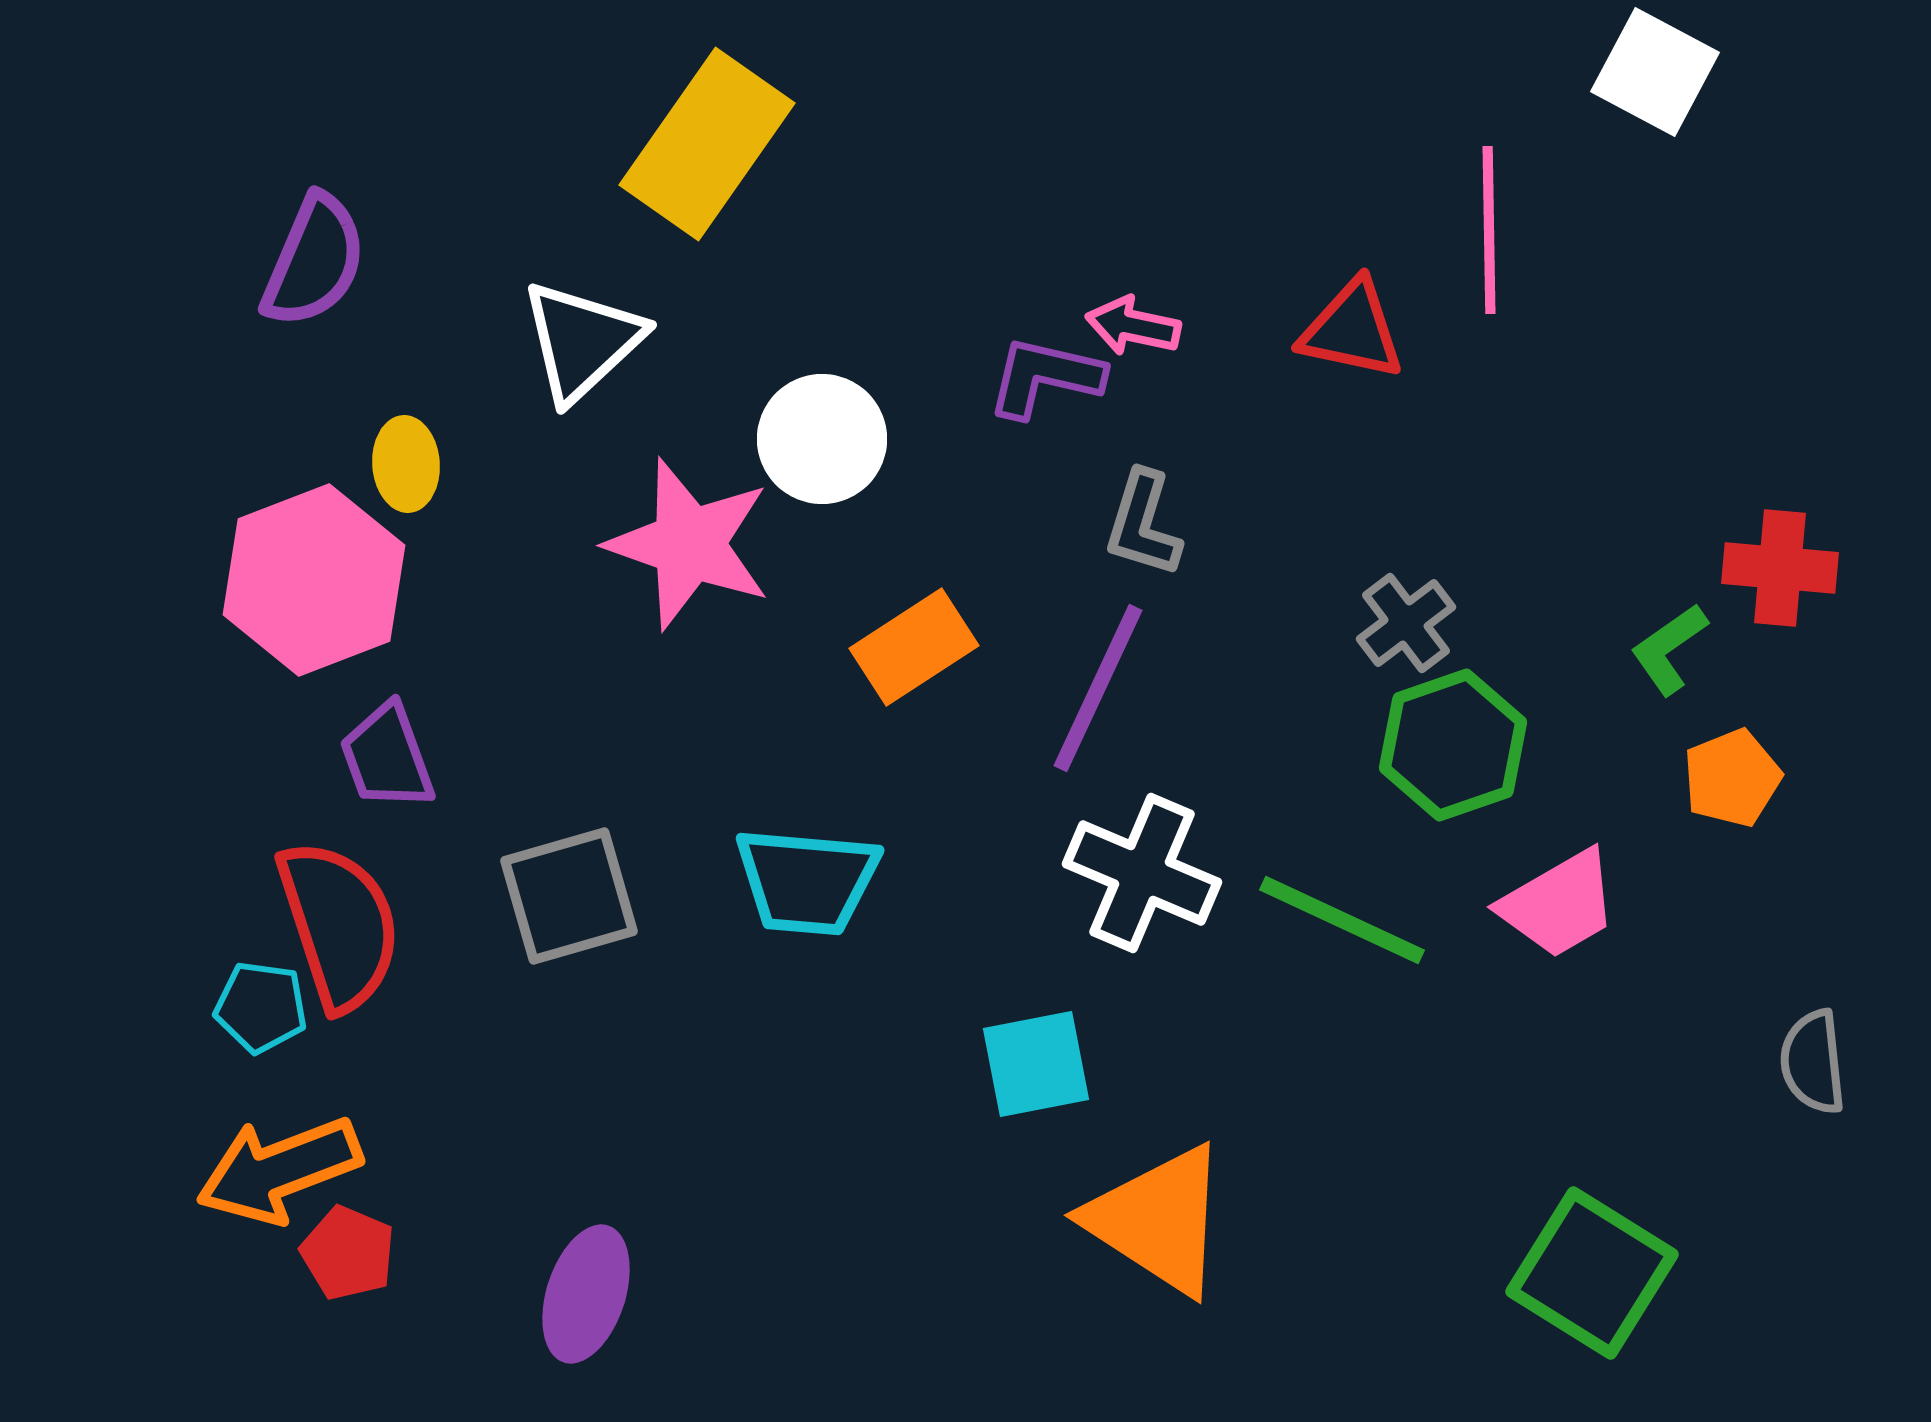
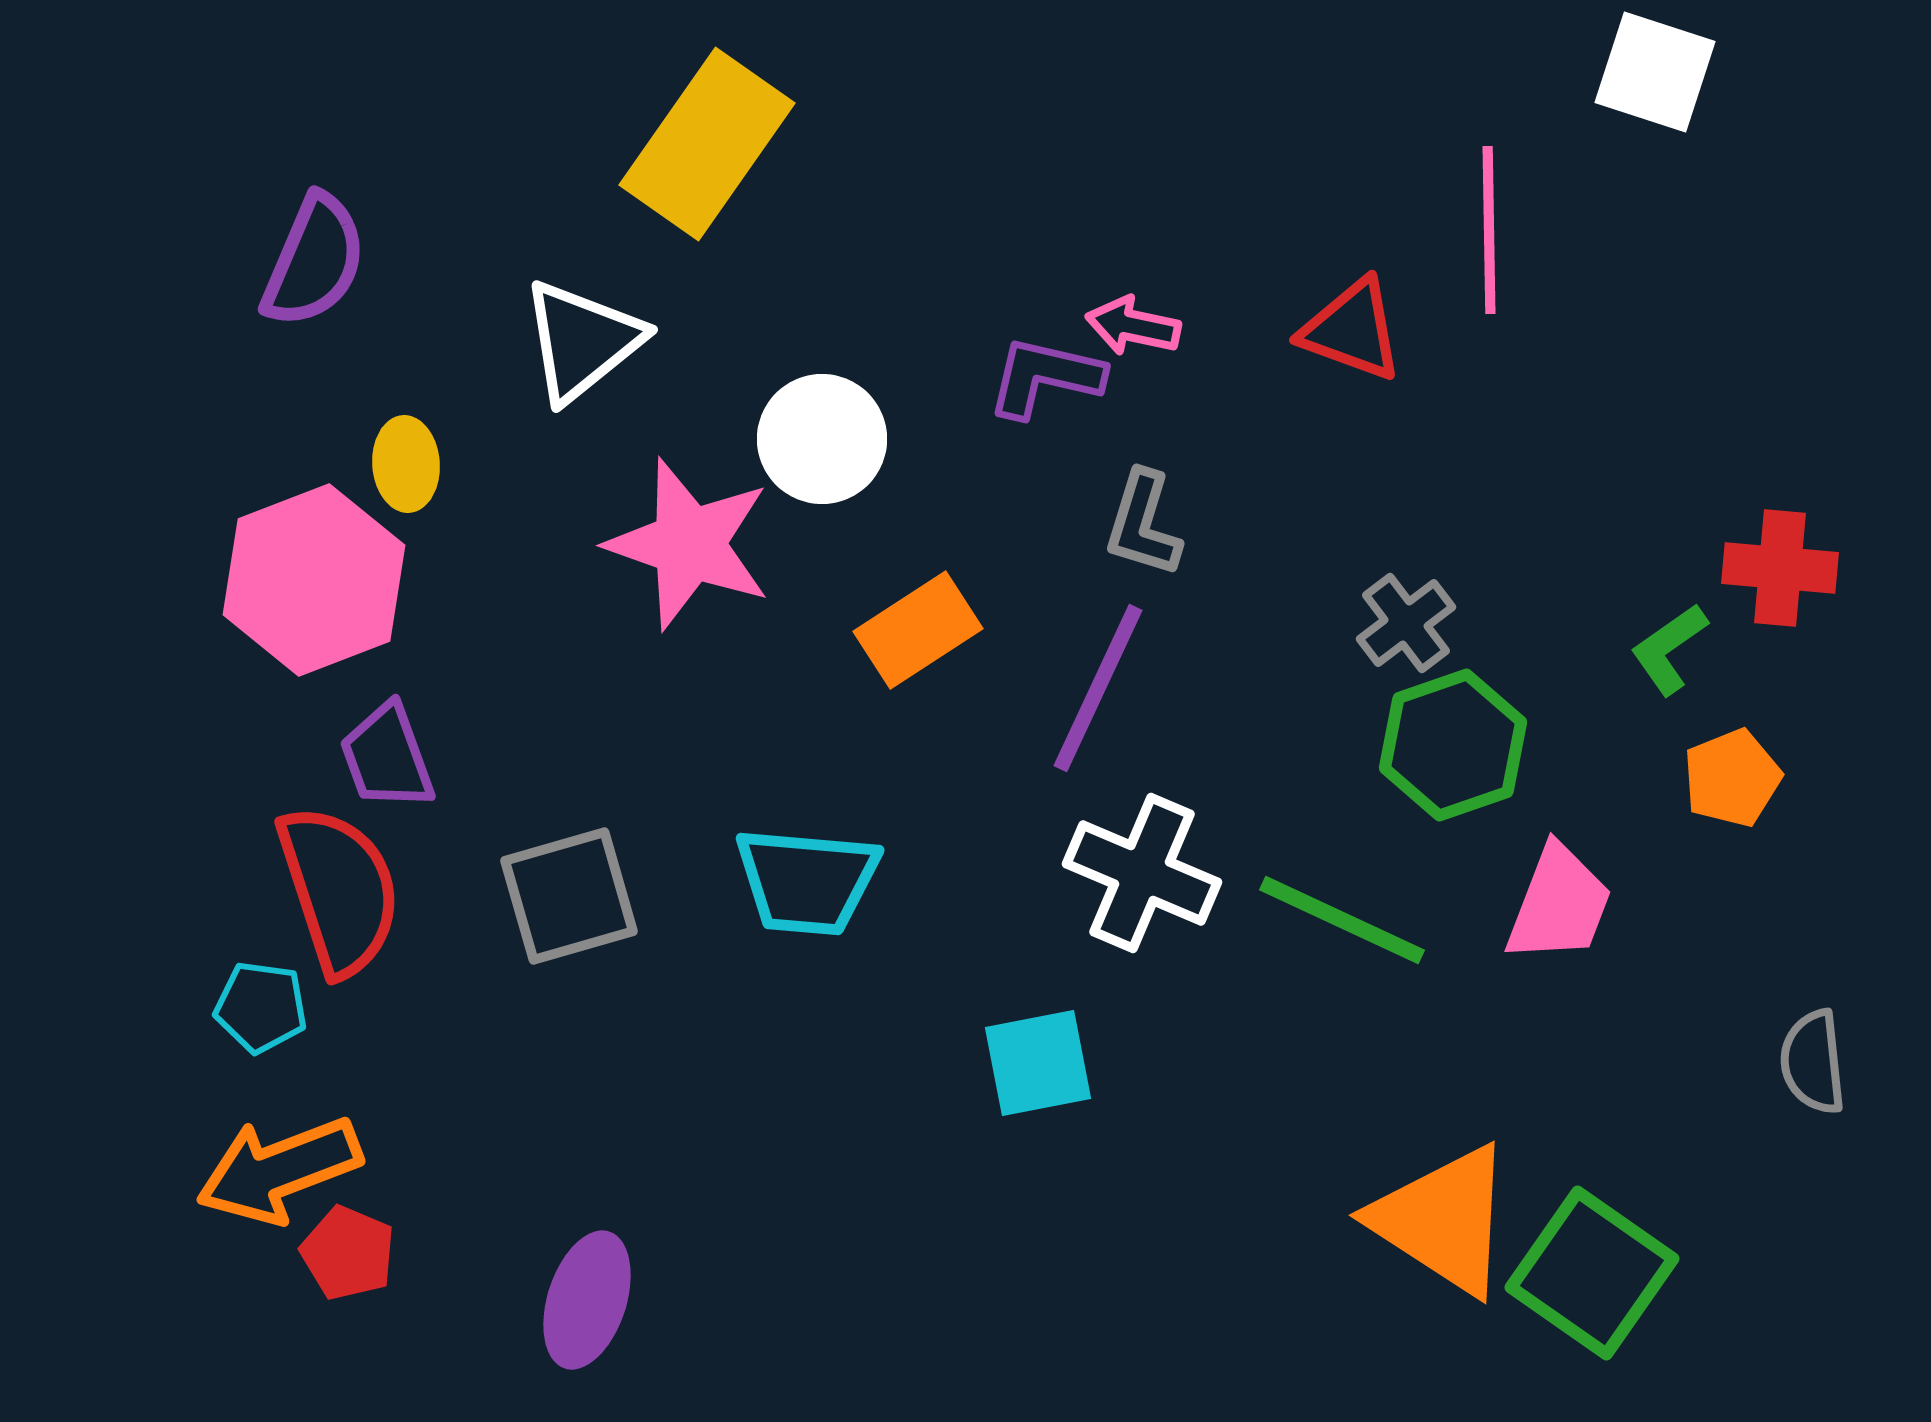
white square: rotated 10 degrees counterclockwise
red triangle: rotated 8 degrees clockwise
white triangle: rotated 4 degrees clockwise
orange rectangle: moved 4 px right, 17 px up
pink trapezoid: rotated 39 degrees counterclockwise
red semicircle: moved 35 px up
cyan square: moved 2 px right, 1 px up
orange triangle: moved 285 px right
green square: rotated 3 degrees clockwise
purple ellipse: moved 1 px right, 6 px down
